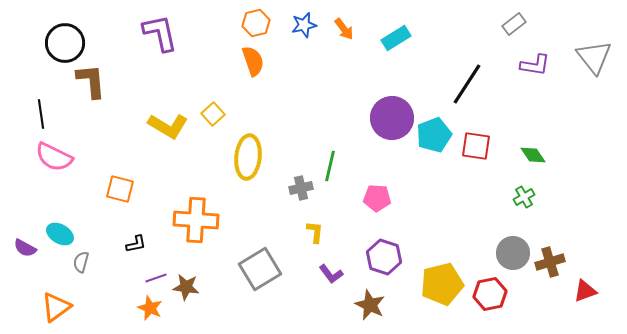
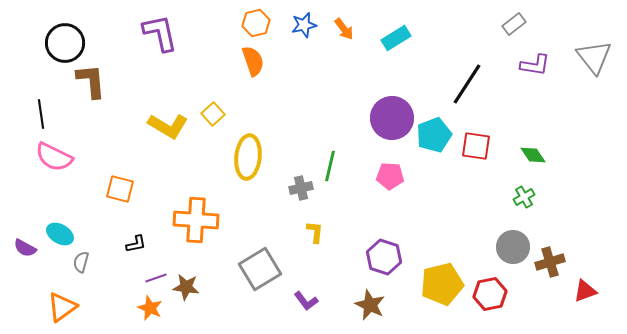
pink pentagon at (377, 198): moved 13 px right, 22 px up
gray circle at (513, 253): moved 6 px up
purple L-shape at (331, 274): moved 25 px left, 27 px down
orange triangle at (56, 307): moved 6 px right
